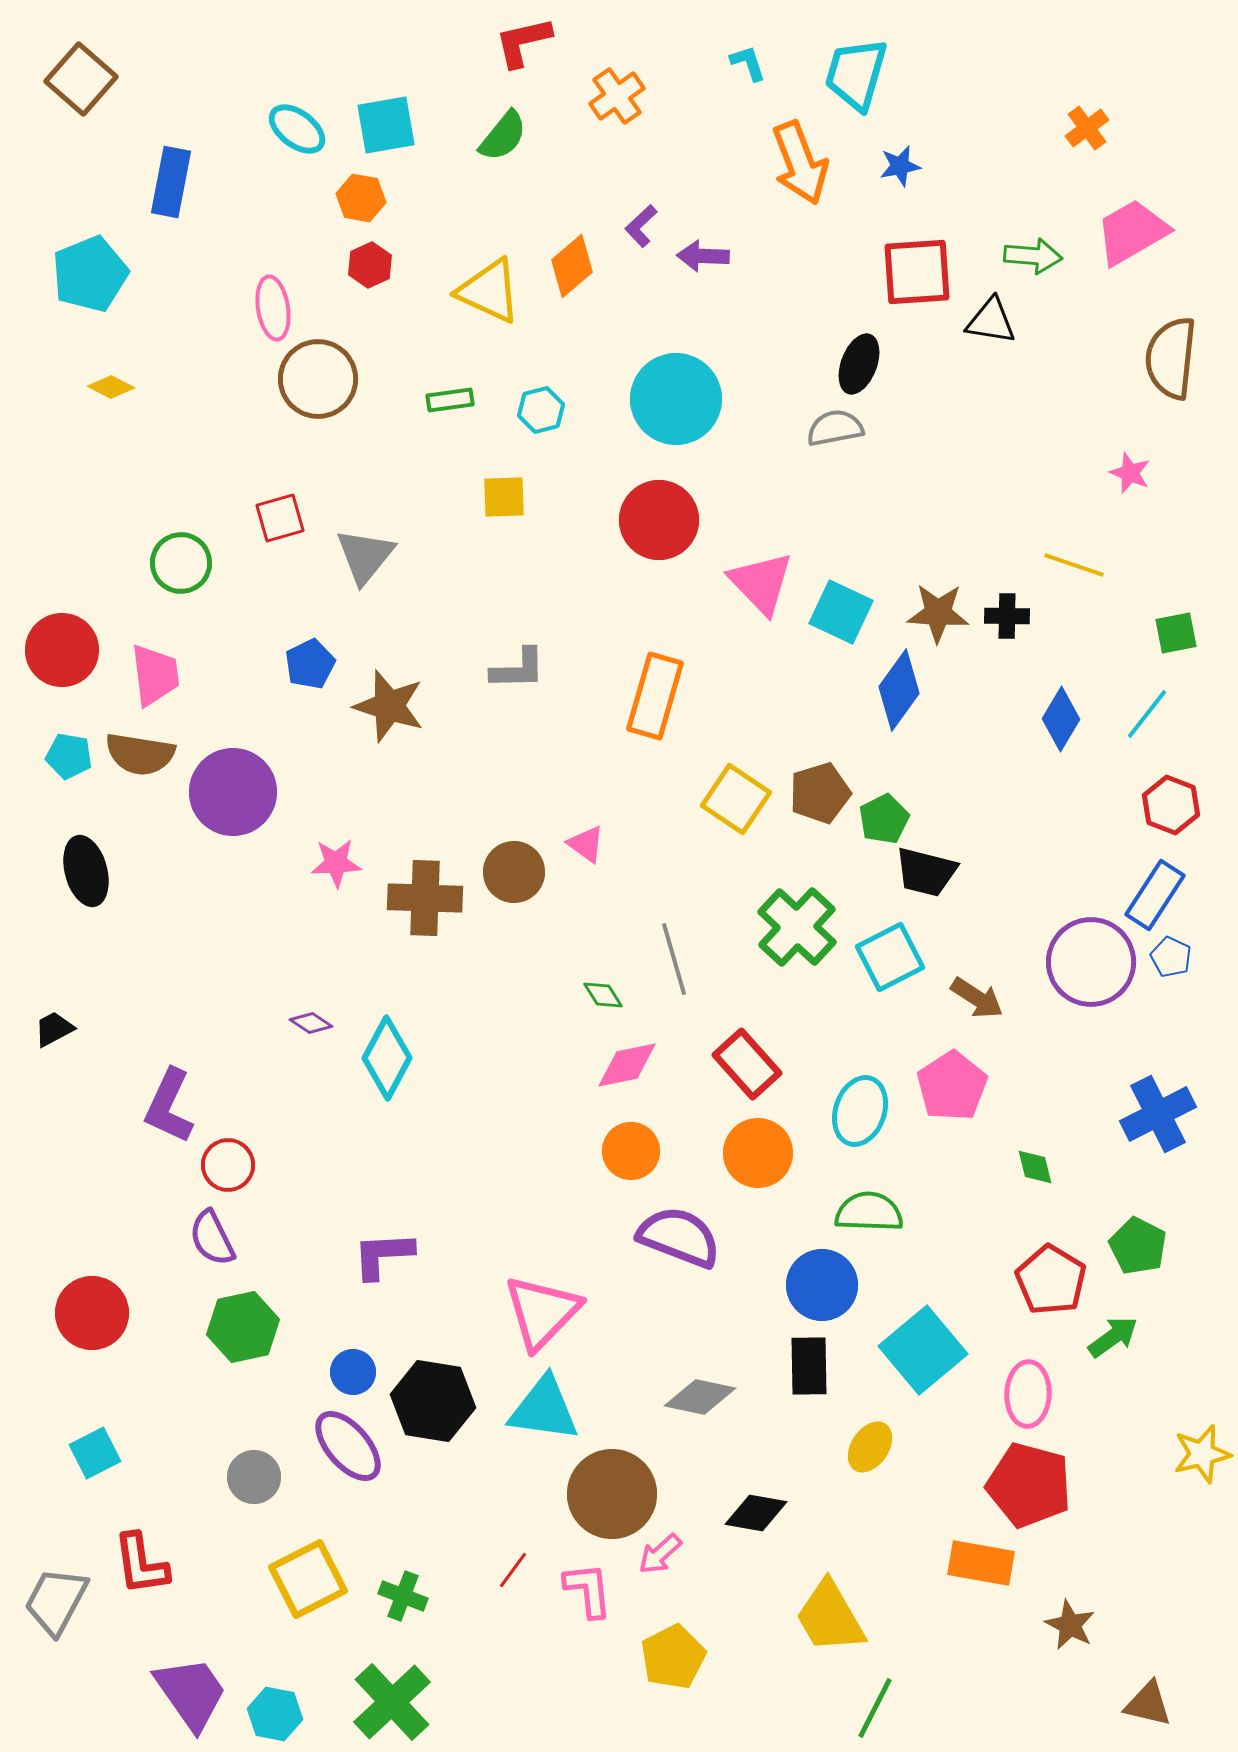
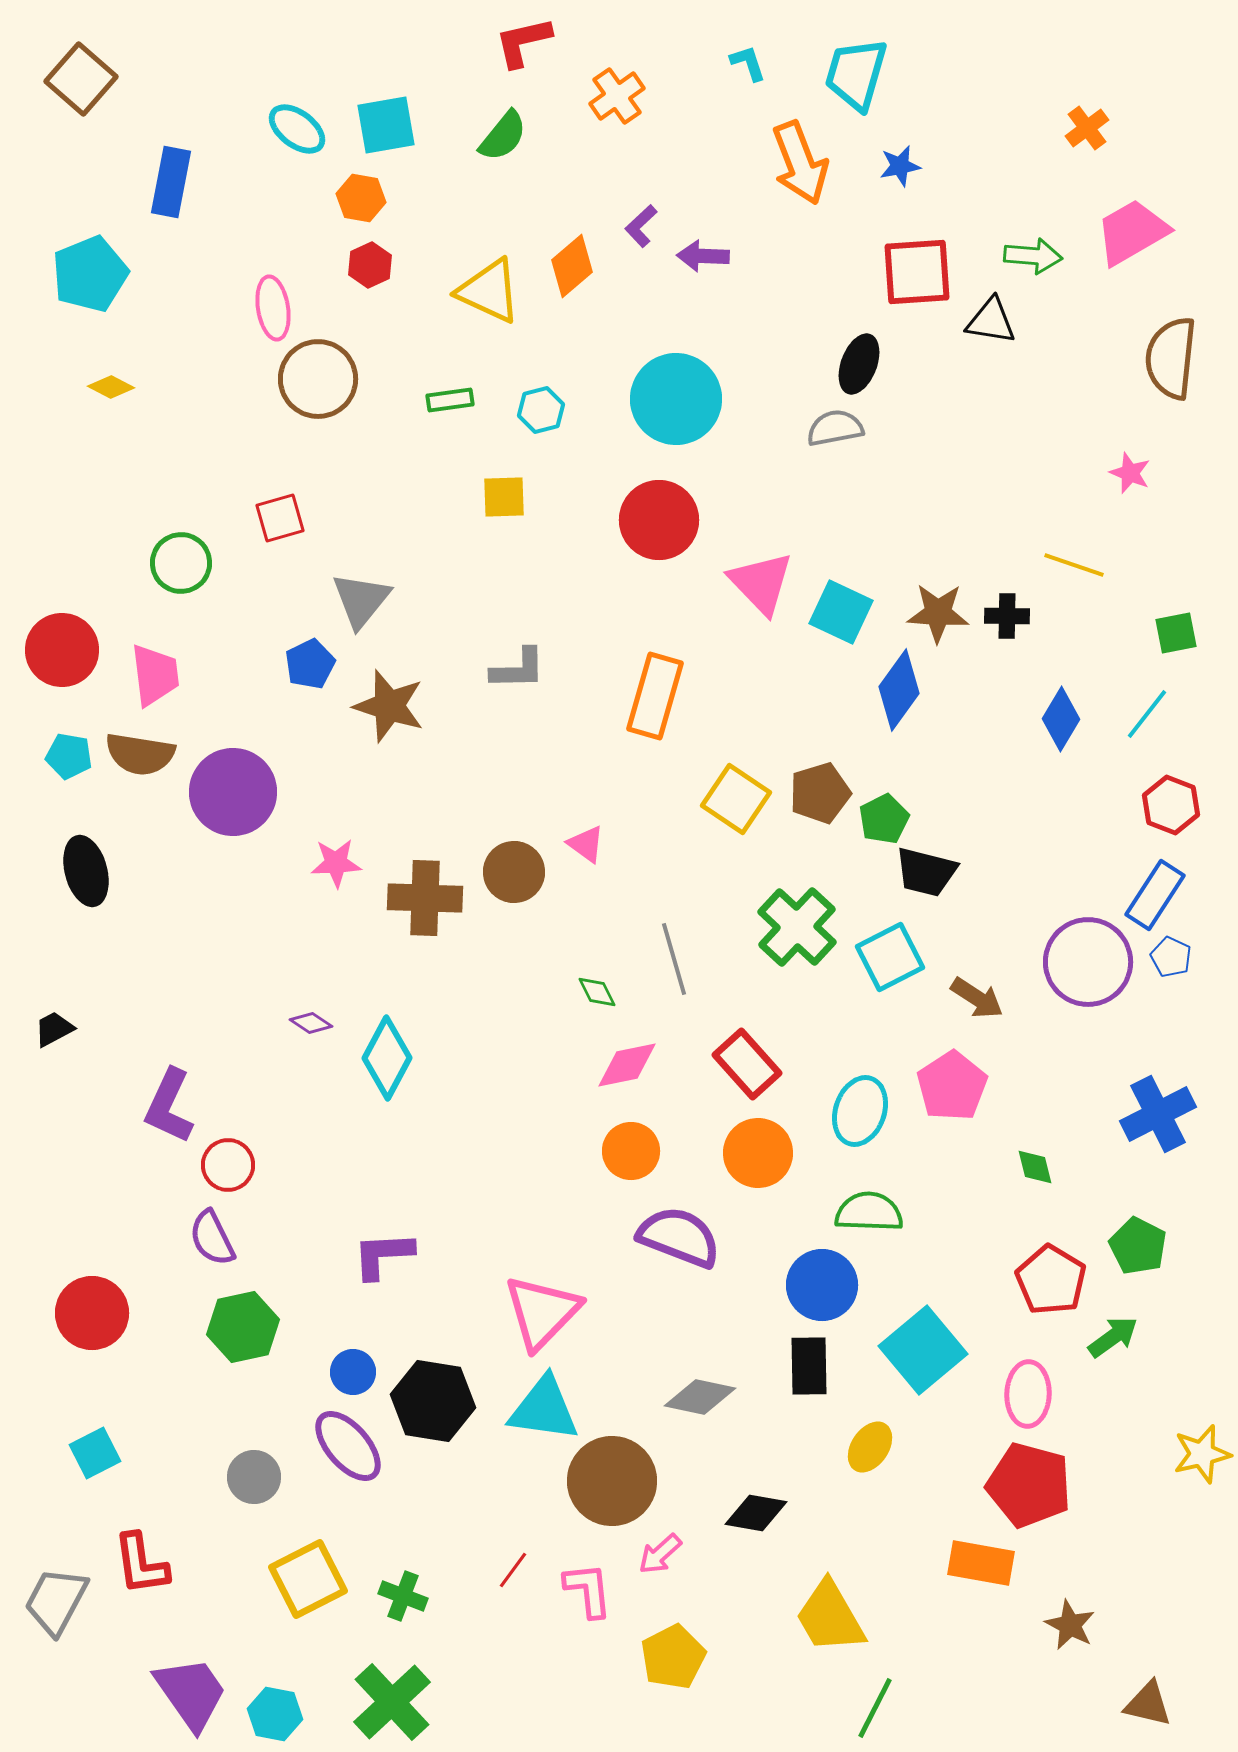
gray triangle at (365, 556): moved 4 px left, 44 px down
purple circle at (1091, 962): moved 3 px left
green diamond at (603, 995): moved 6 px left, 3 px up; rotated 6 degrees clockwise
brown circle at (612, 1494): moved 13 px up
